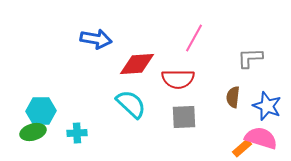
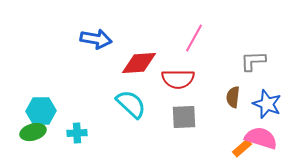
gray L-shape: moved 3 px right, 3 px down
red diamond: moved 2 px right, 1 px up
blue star: moved 2 px up
